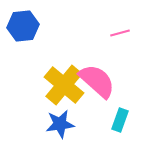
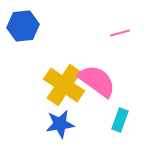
pink semicircle: rotated 6 degrees counterclockwise
yellow cross: rotated 6 degrees counterclockwise
